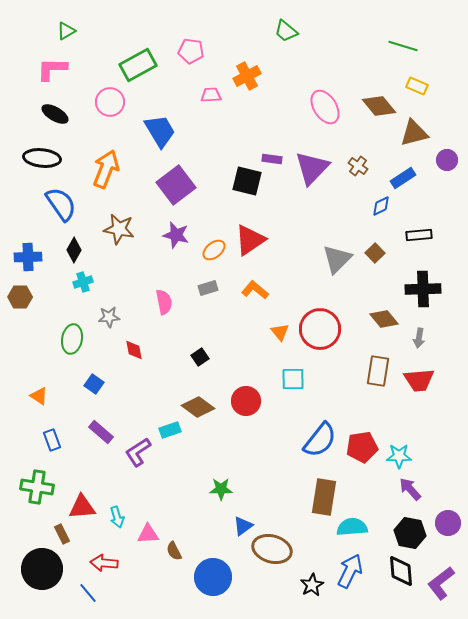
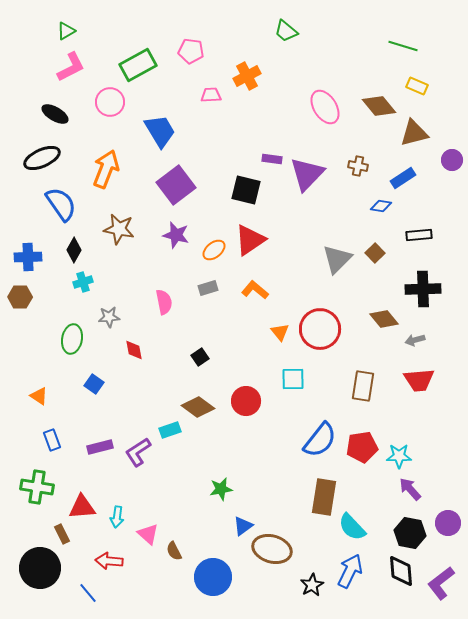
pink L-shape at (52, 69): moved 19 px right, 2 px up; rotated 152 degrees clockwise
black ellipse at (42, 158): rotated 30 degrees counterclockwise
purple circle at (447, 160): moved 5 px right
brown cross at (358, 166): rotated 24 degrees counterclockwise
purple triangle at (312, 168): moved 5 px left, 6 px down
black square at (247, 181): moved 1 px left, 9 px down
blue diamond at (381, 206): rotated 35 degrees clockwise
gray arrow at (419, 338): moved 4 px left, 2 px down; rotated 66 degrees clockwise
brown rectangle at (378, 371): moved 15 px left, 15 px down
purple rectangle at (101, 432): moved 1 px left, 15 px down; rotated 55 degrees counterclockwise
green star at (221, 489): rotated 10 degrees counterclockwise
cyan arrow at (117, 517): rotated 25 degrees clockwise
cyan semicircle at (352, 527): rotated 128 degrees counterclockwise
pink triangle at (148, 534): rotated 45 degrees clockwise
red arrow at (104, 563): moved 5 px right, 2 px up
black circle at (42, 569): moved 2 px left, 1 px up
